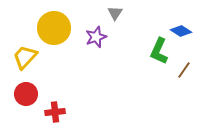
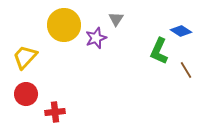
gray triangle: moved 1 px right, 6 px down
yellow circle: moved 10 px right, 3 px up
purple star: moved 1 px down
brown line: moved 2 px right; rotated 66 degrees counterclockwise
